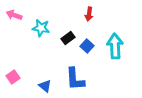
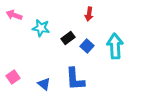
blue triangle: moved 1 px left, 2 px up
